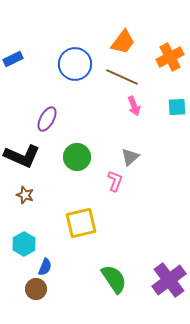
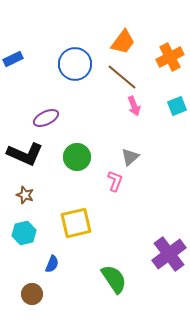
brown line: rotated 16 degrees clockwise
cyan square: moved 1 px up; rotated 18 degrees counterclockwise
purple ellipse: moved 1 px left, 1 px up; rotated 35 degrees clockwise
black L-shape: moved 3 px right, 2 px up
yellow square: moved 5 px left
cyan hexagon: moved 11 px up; rotated 15 degrees clockwise
blue semicircle: moved 7 px right, 3 px up
purple cross: moved 26 px up
brown circle: moved 4 px left, 5 px down
